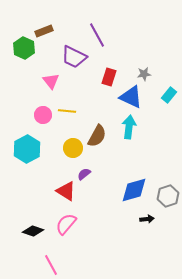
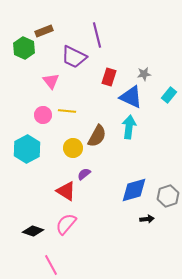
purple line: rotated 15 degrees clockwise
